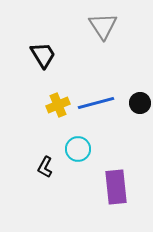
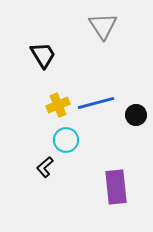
black circle: moved 4 px left, 12 px down
cyan circle: moved 12 px left, 9 px up
black L-shape: rotated 20 degrees clockwise
